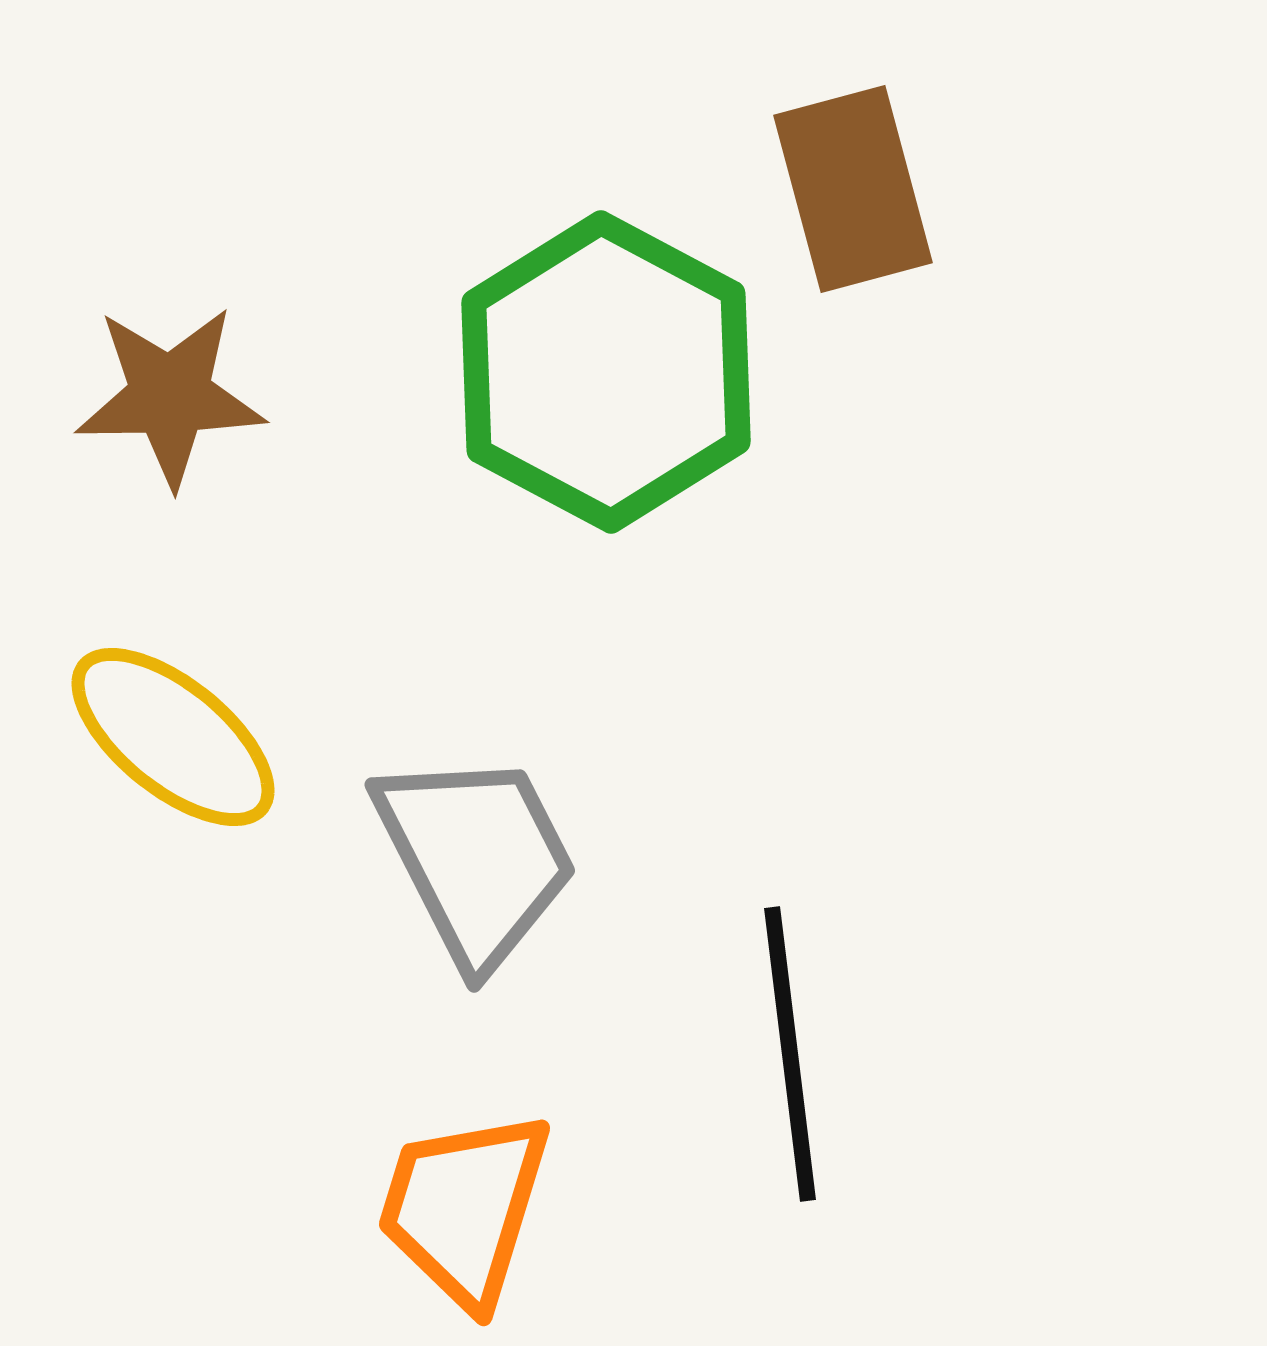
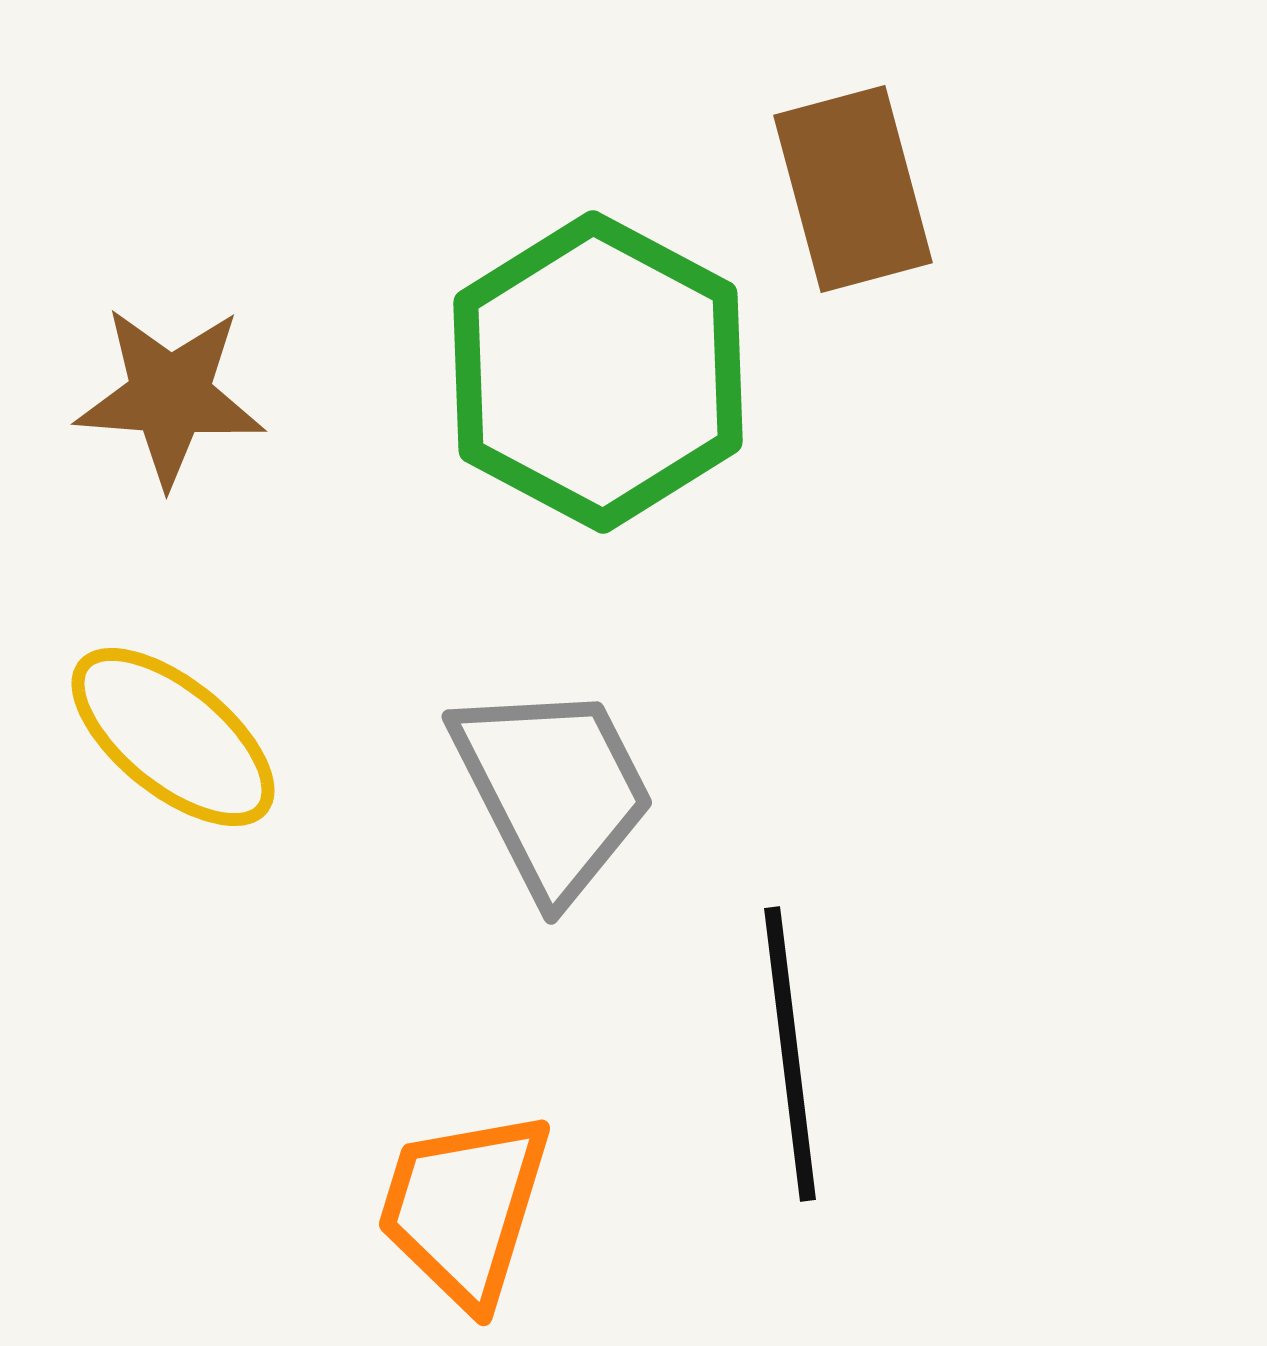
green hexagon: moved 8 px left
brown star: rotated 5 degrees clockwise
gray trapezoid: moved 77 px right, 68 px up
